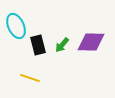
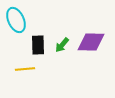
cyan ellipse: moved 6 px up
black rectangle: rotated 12 degrees clockwise
yellow line: moved 5 px left, 9 px up; rotated 24 degrees counterclockwise
